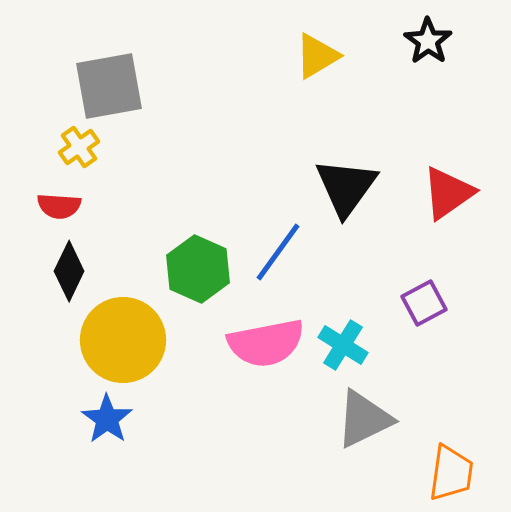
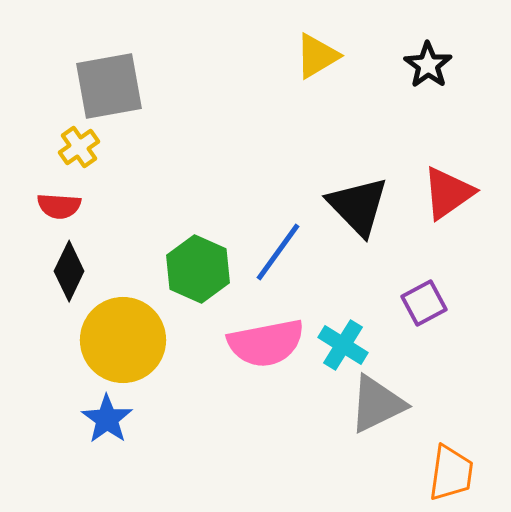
black star: moved 24 px down
black triangle: moved 12 px right, 19 px down; rotated 20 degrees counterclockwise
gray triangle: moved 13 px right, 15 px up
